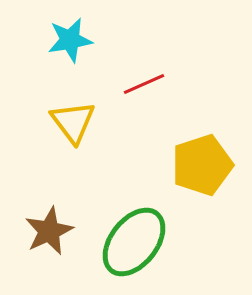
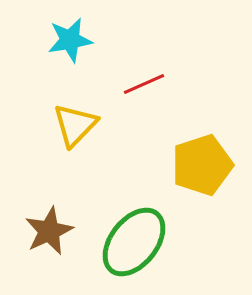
yellow triangle: moved 2 px right, 3 px down; rotated 21 degrees clockwise
